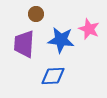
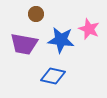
purple trapezoid: rotated 84 degrees counterclockwise
blue diamond: rotated 15 degrees clockwise
